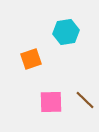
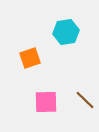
orange square: moved 1 px left, 1 px up
pink square: moved 5 px left
